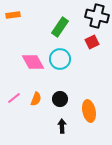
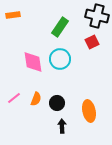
pink diamond: rotated 20 degrees clockwise
black circle: moved 3 px left, 4 px down
